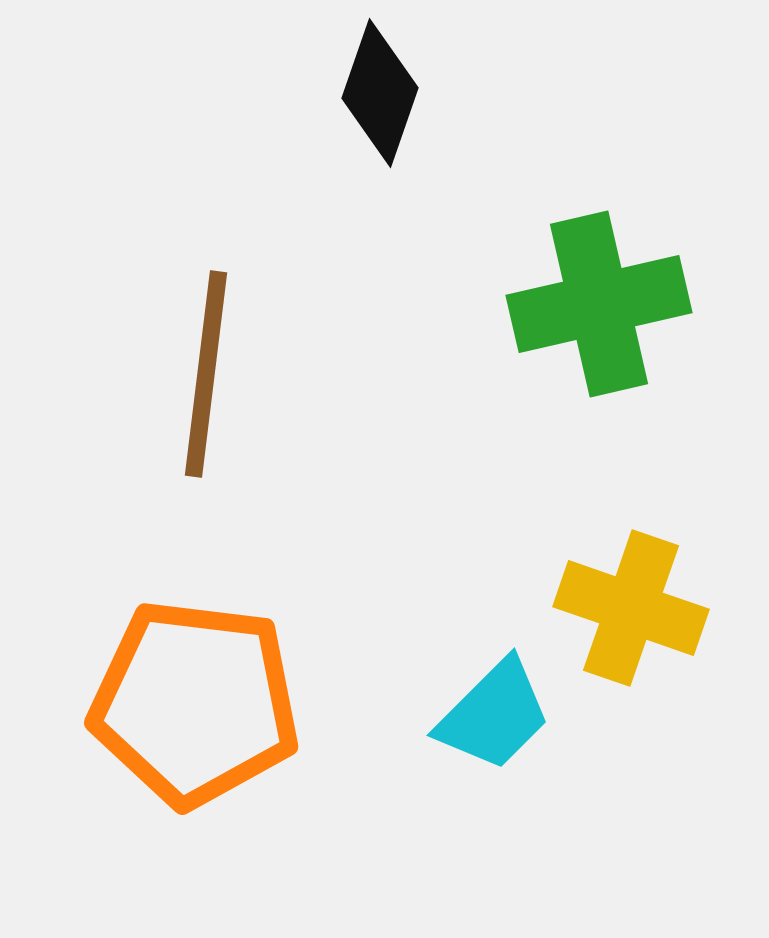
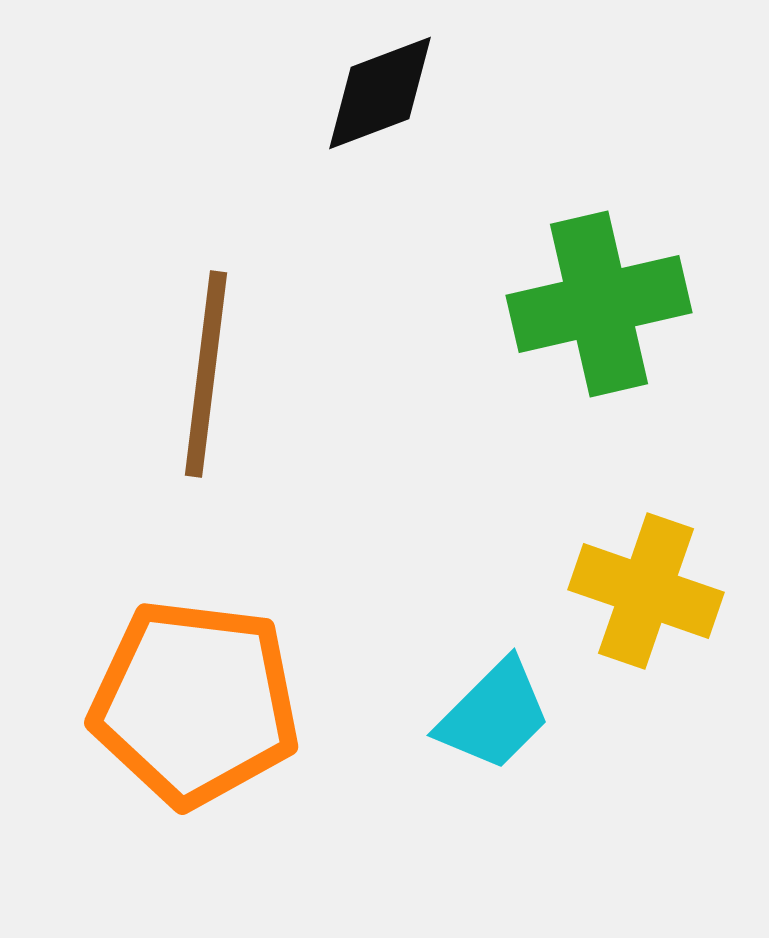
black diamond: rotated 50 degrees clockwise
yellow cross: moved 15 px right, 17 px up
